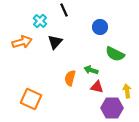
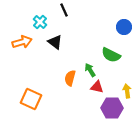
cyan cross: moved 1 px down
blue circle: moved 24 px right
black triangle: rotated 35 degrees counterclockwise
green semicircle: moved 4 px left, 1 px down
green arrow: moved 1 px left; rotated 40 degrees clockwise
